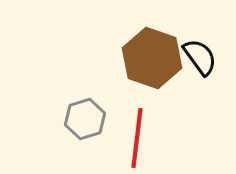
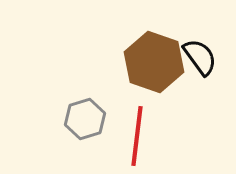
brown hexagon: moved 2 px right, 4 px down
red line: moved 2 px up
